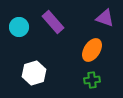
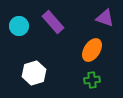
cyan circle: moved 1 px up
